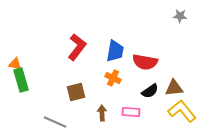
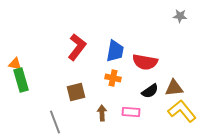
orange cross: rotated 14 degrees counterclockwise
gray line: rotated 45 degrees clockwise
